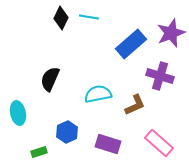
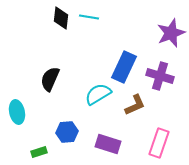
black diamond: rotated 20 degrees counterclockwise
blue rectangle: moved 7 px left, 23 px down; rotated 24 degrees counterclockwise
cyan semicircle: rotated 20 degrees counterclockwise
cyan ellipse: moved 1 px left, 1 px up
blue hexagon: rotated 20 degrees clockwise
pink rectangle: rotated 68 degrees clockwise
